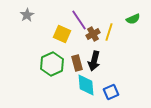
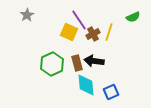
green semicircle: moved 2 px up
yellow square: moved 7 px right, 2 px up
black arrow: rotated 84 degrees clockwise
